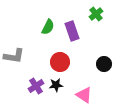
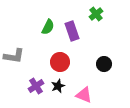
black star: moved 2 px right, 1 px down; rotated 16 degrees counterclockwise
pink triangle: rotated 12 degrees counterclockwise
